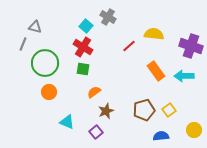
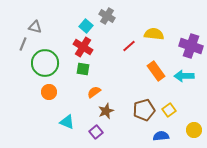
gray cross: moved 1 px left, 1 px up
